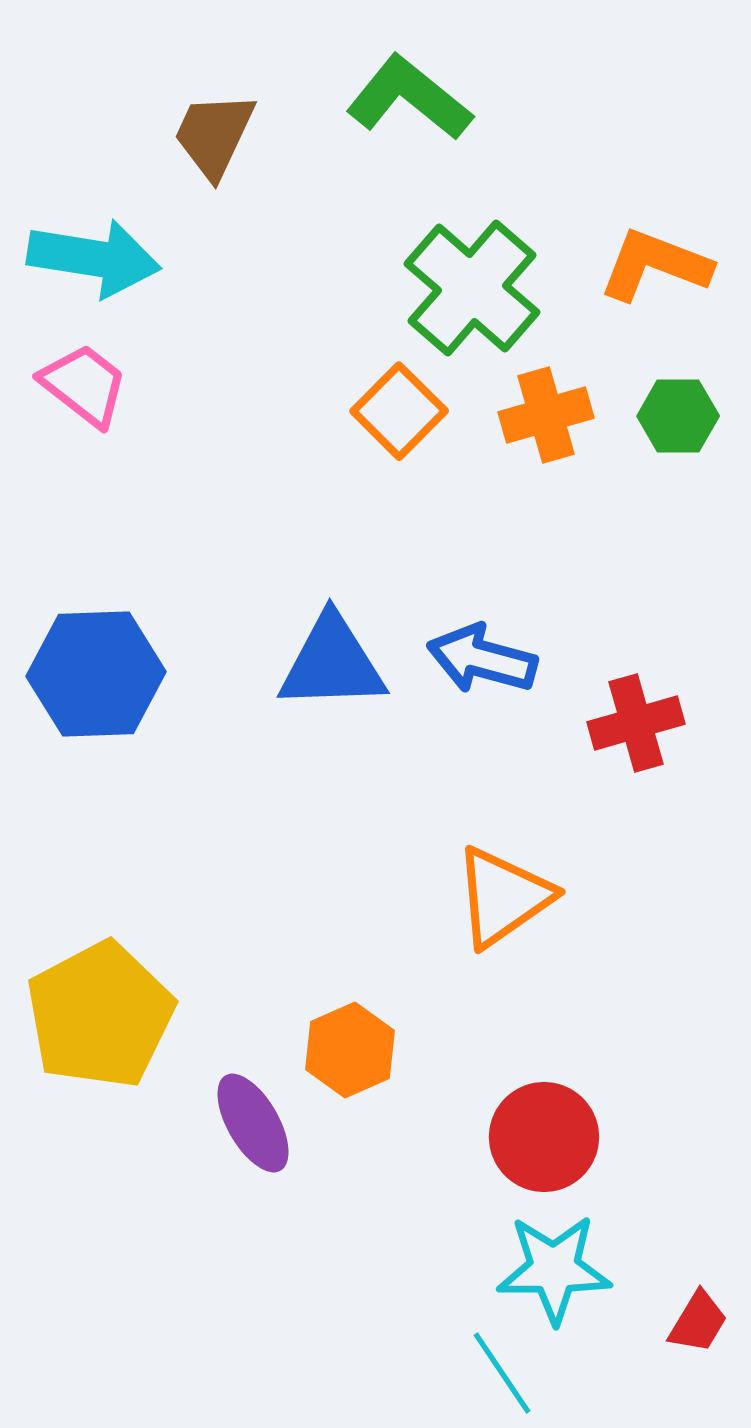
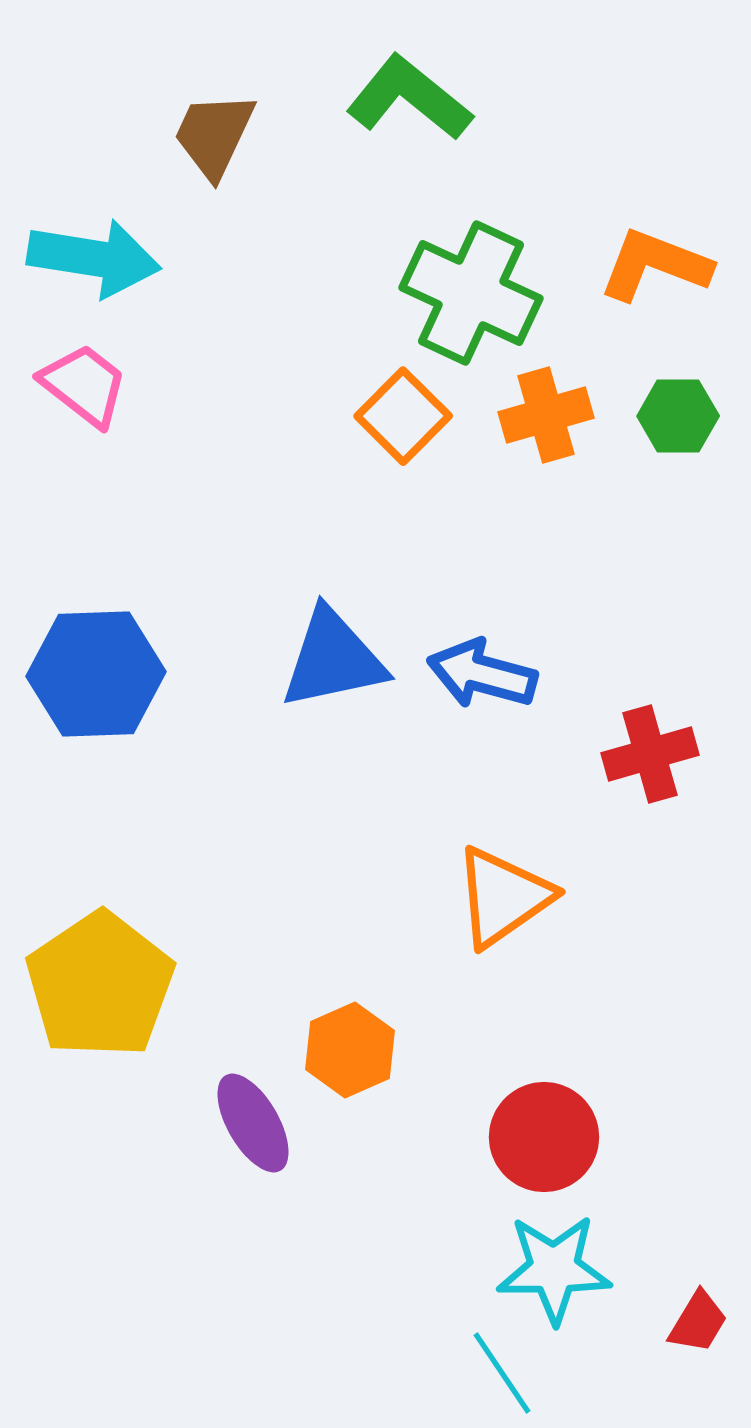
green cross: moved 1 px left, 5 px down; rotated 16 degrees counterclockwise
orange square: moved 4 px right, 5 px down
blue arrow: moved 15 px down
blue triangle: moved 1 px right, 4 px up; rotated 10 degrees counterclockwise
red cross: moved 14 px right, 31 px down
yellow pentagon: moved 30 px up; rotated 6 degrees counterclockwise
